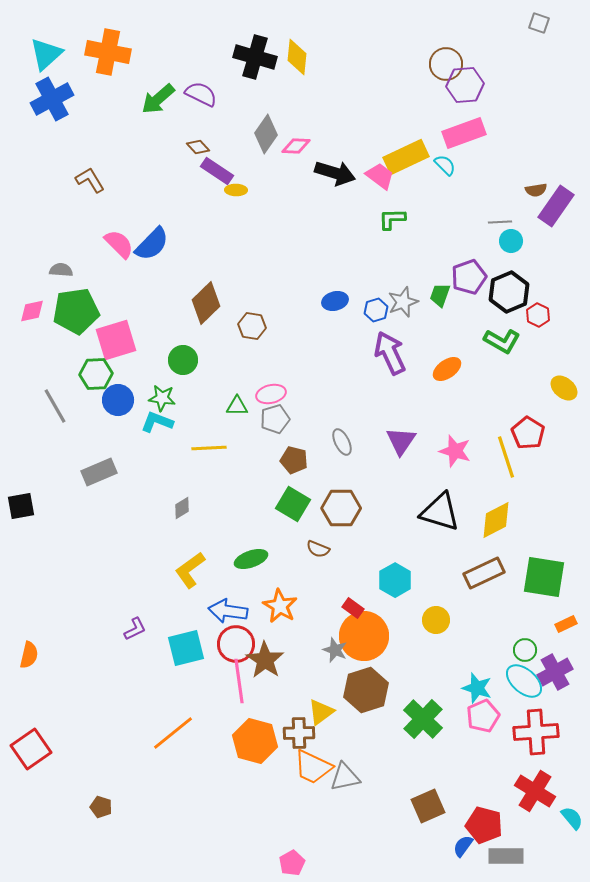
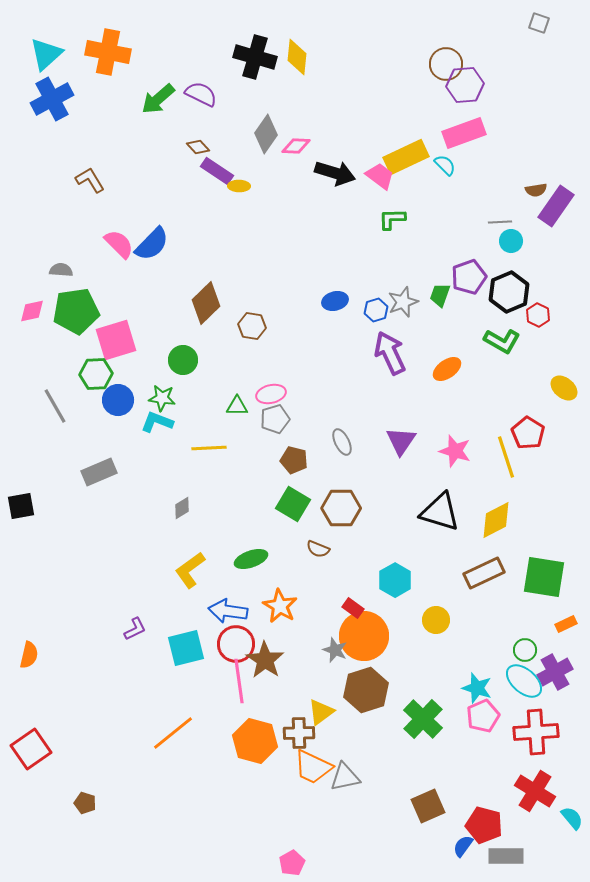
yellow ellipse at (236, 190): moved 3 px right, 4 px up
brown pentagon at (101, 807): moved 16 px left, 4 px up
